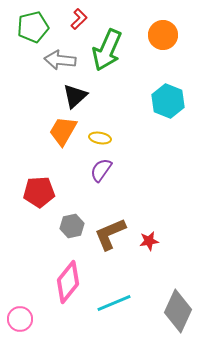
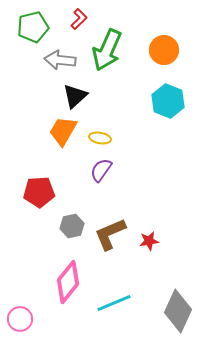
orange circle: moved 1 px right, 15 px down
